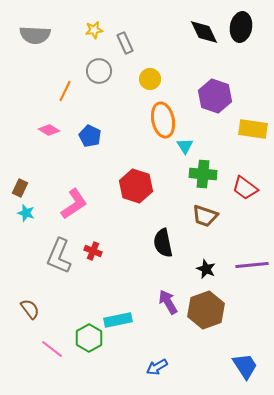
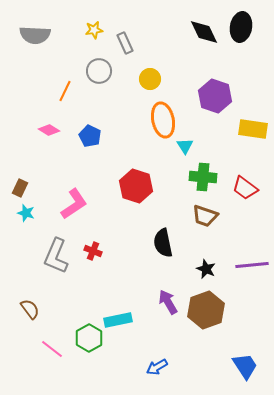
green cross: moved 3 px down
gray L-shape: moved 3 px left
